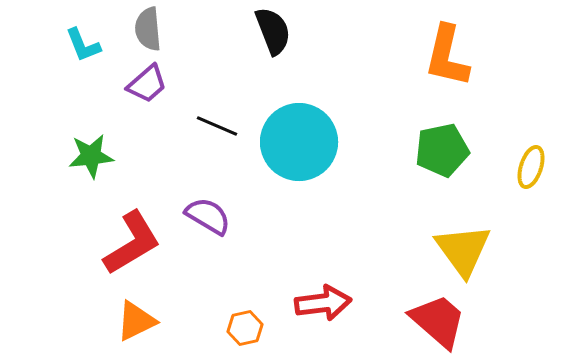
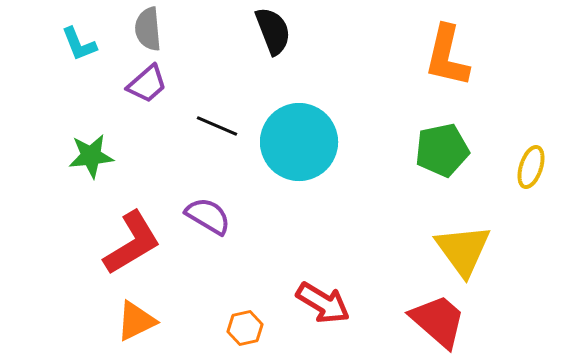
cyan L-shape: moved 4 px left, 1 px up
red arrow: rotated 38 degrees clockwise
